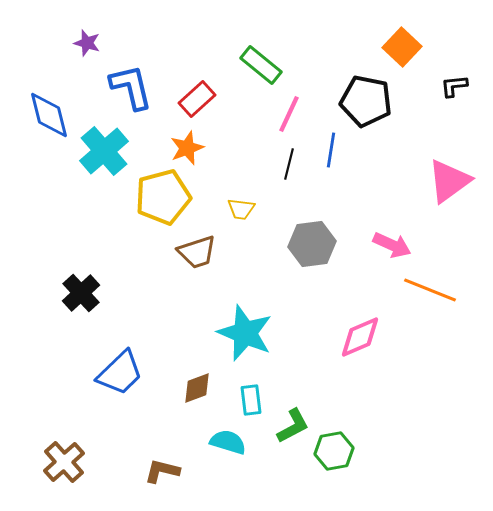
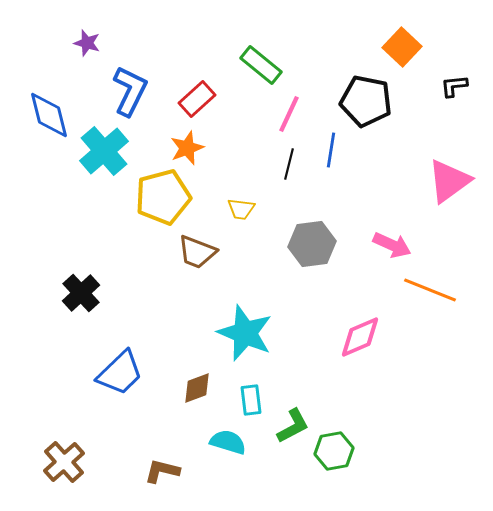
blue L-shape: moved 1 px left, 4 px down; rotated 39 degrees clockwise
brown trapezoid: rotated 39 degrees clockwise
